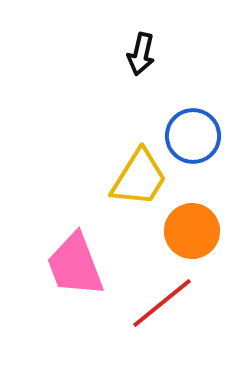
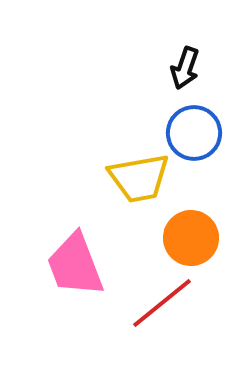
black arrow: moved 44 px right, 14 px down; rotated 6 degrees clockwise
blue circle: moved 1 px right, 3 px up
yellow trapezoid: rotated 48 degrees clockwise
orange circle: moved 1 px left, 7 px down
